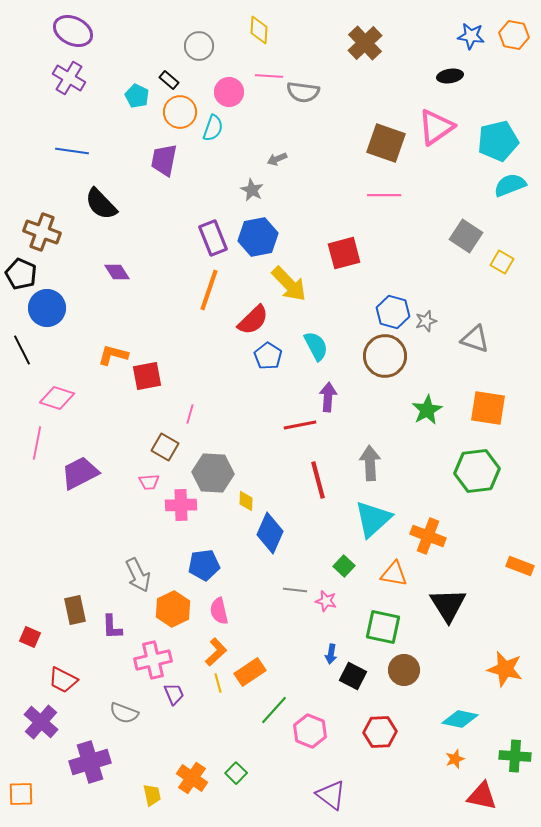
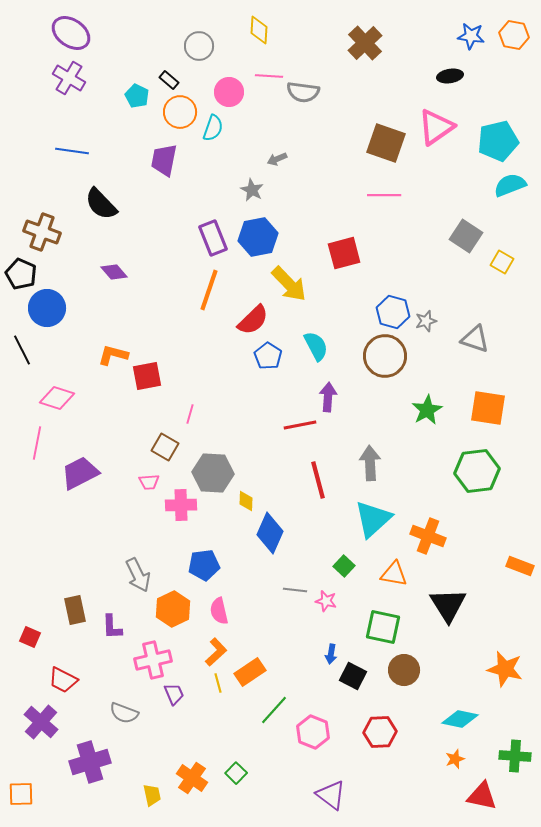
purple ellipse at (73, 31): moved 2 px left, 2 px down; rotated 9 degrees clockwise
purple diamond at (117, 272): moved 3 px left; rotated 8 degrees counterclockwise
pink hexagon at (310, 731): moved 3 px right, 1 px down
